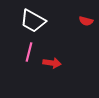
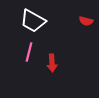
red arrow: rotated 78 degrees clockwise
